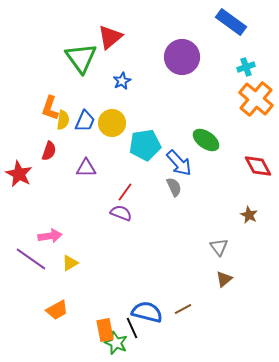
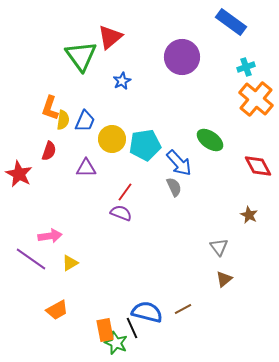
green triangle: moved 2 px up
yellow circle: moved 16 px down
green ellipse: moved 4 px right
